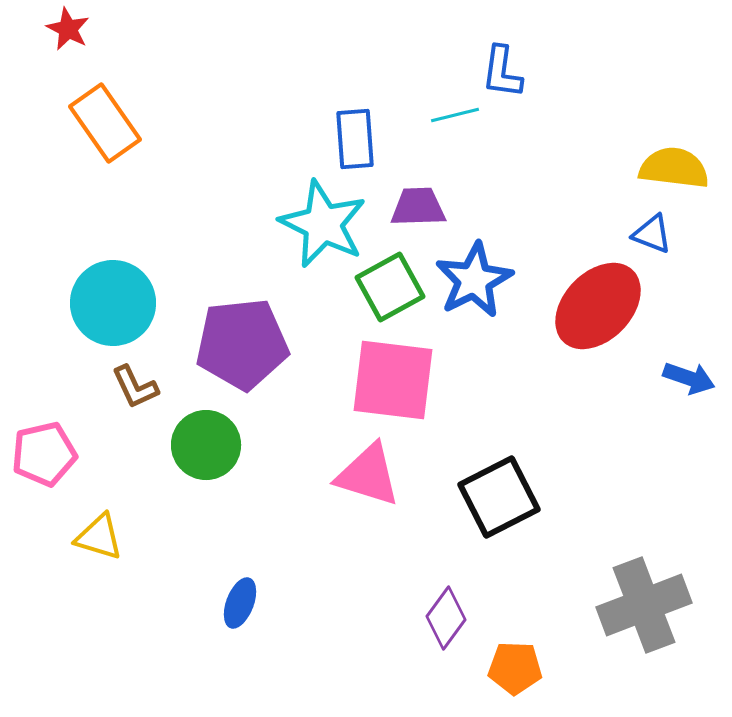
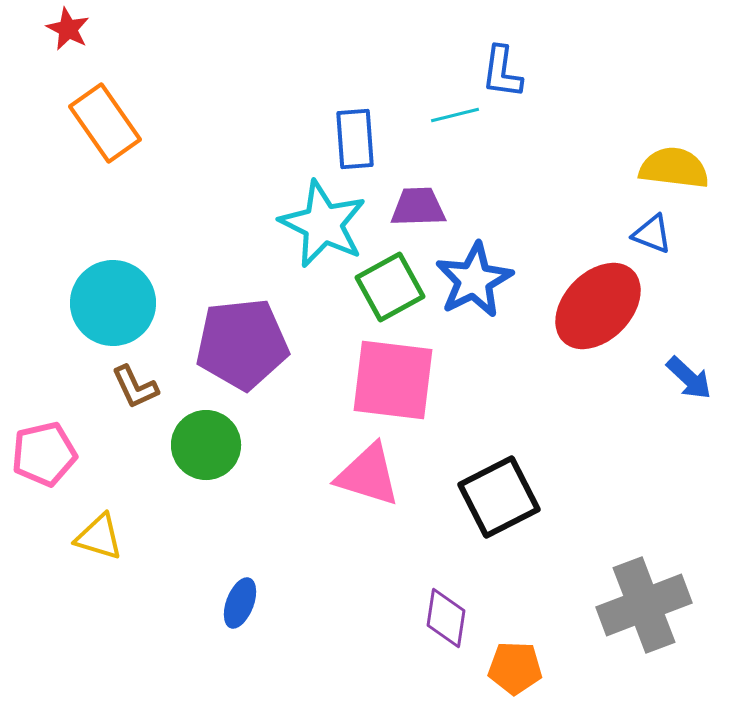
blue arrow: rotated 24 degrees clockwise
purple diamond: rotated 28 degrees counterclockwise
